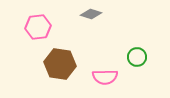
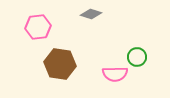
pink semicircle: moved 10 px right, 3 px up
